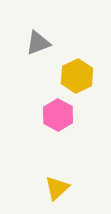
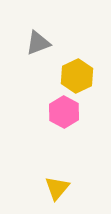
pink hexagon: moved 6 px right, 3 px up
yellow triangle: rotated 8 degrees counterclockwise
